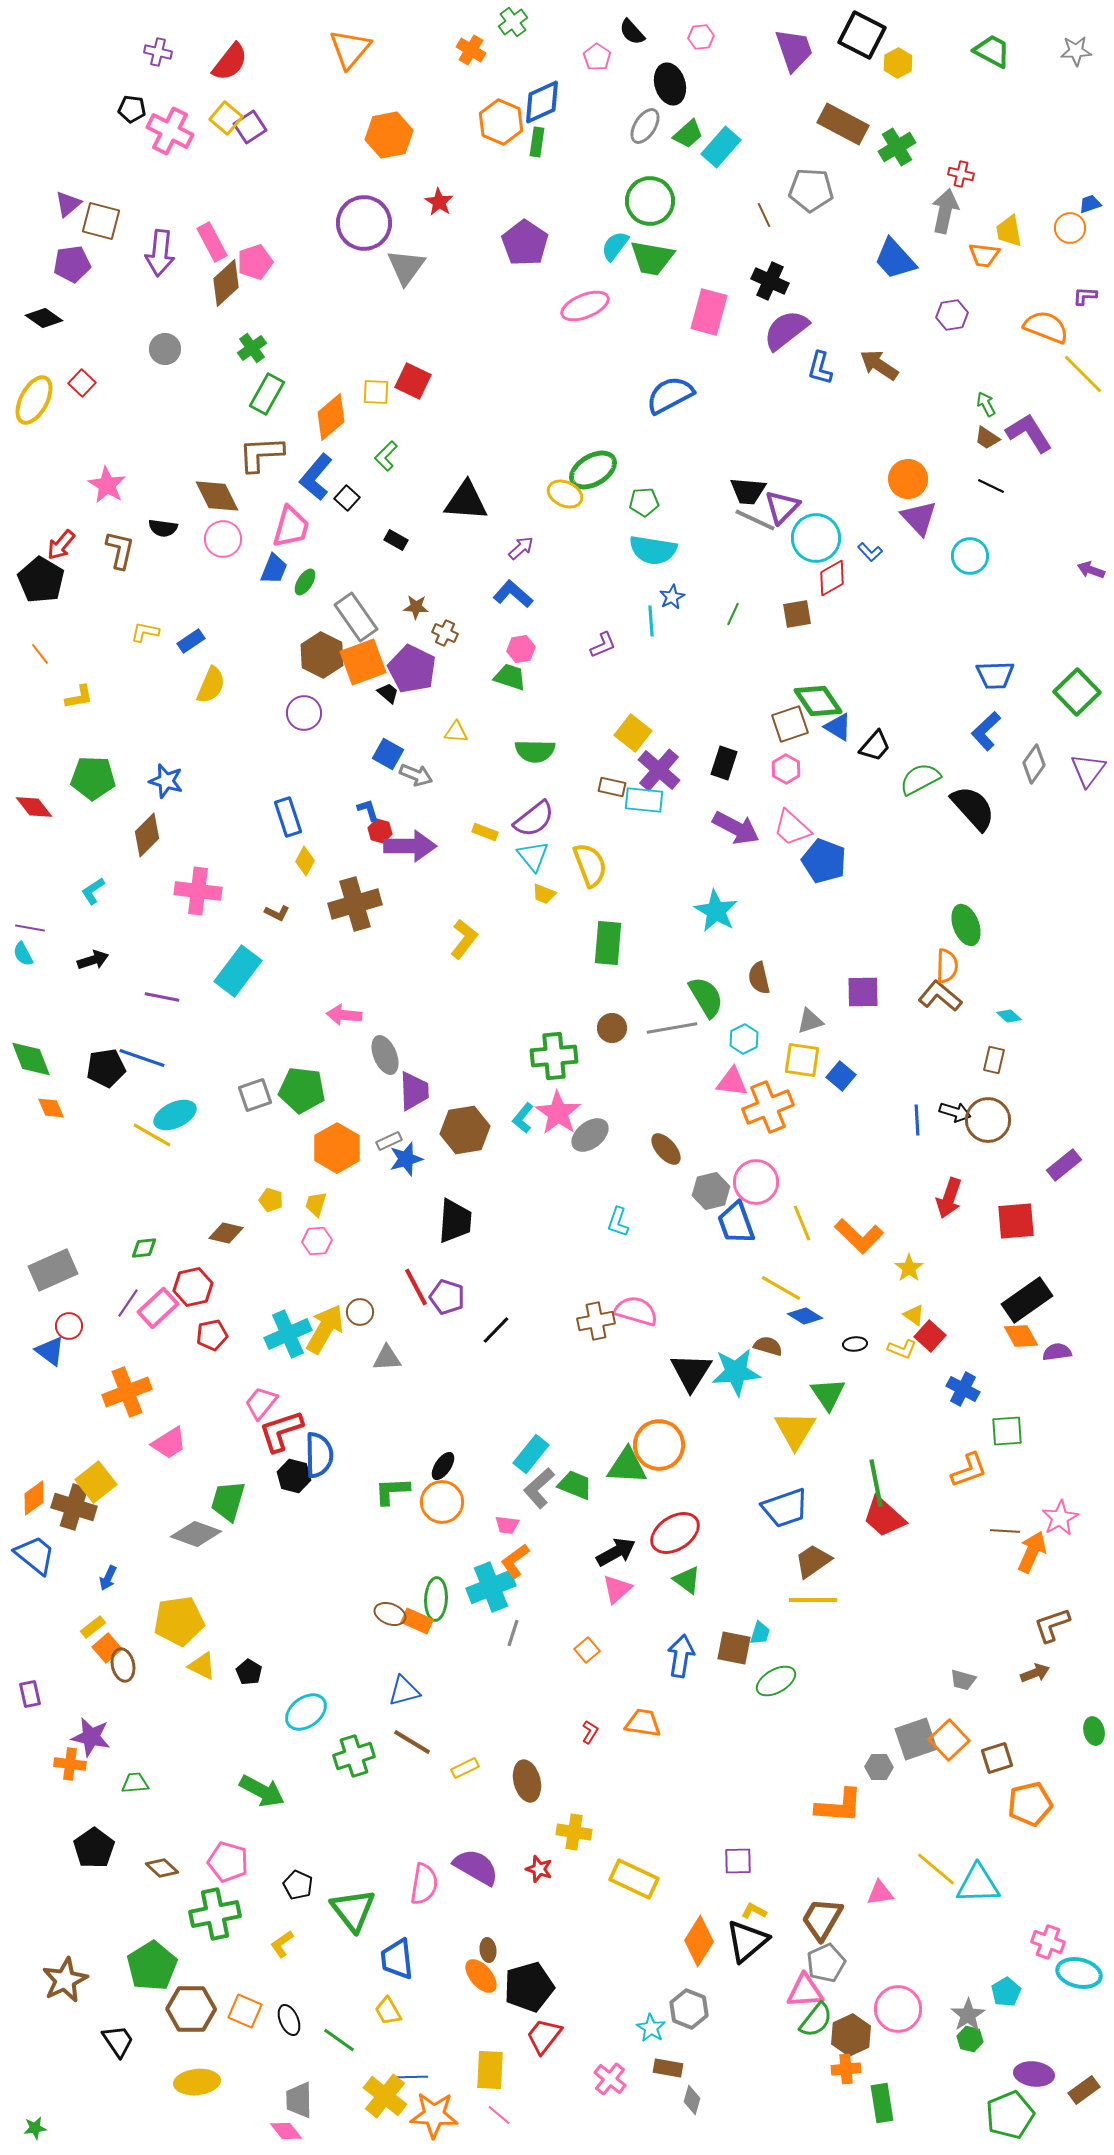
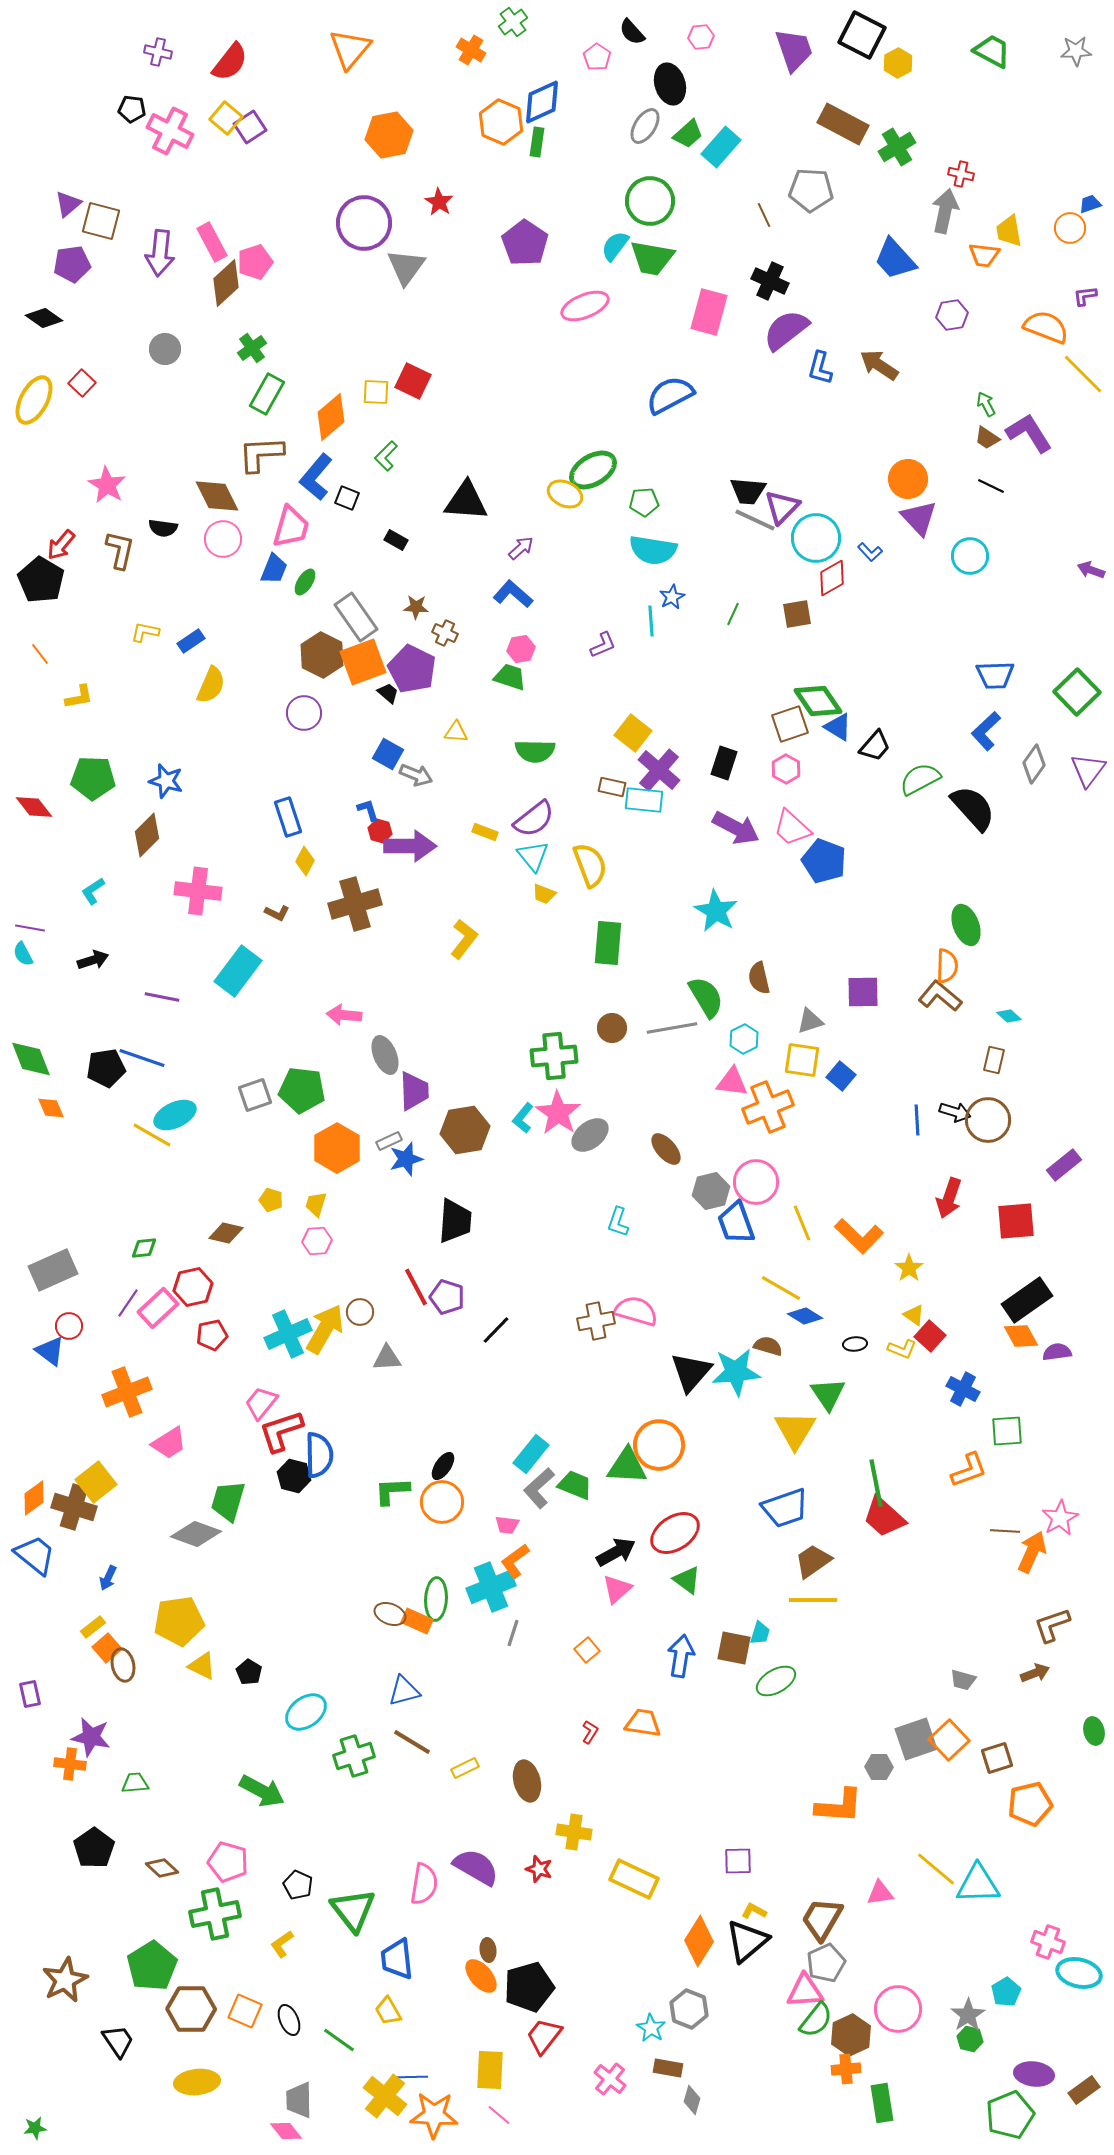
purple L-shape at (1085, 296): rotated 10 degrees counterclockwise
black square at (347, 498): rotated 20 degrees counterclockwise
black triangle at (691, 1372): rotated 9 degrees clockwise
